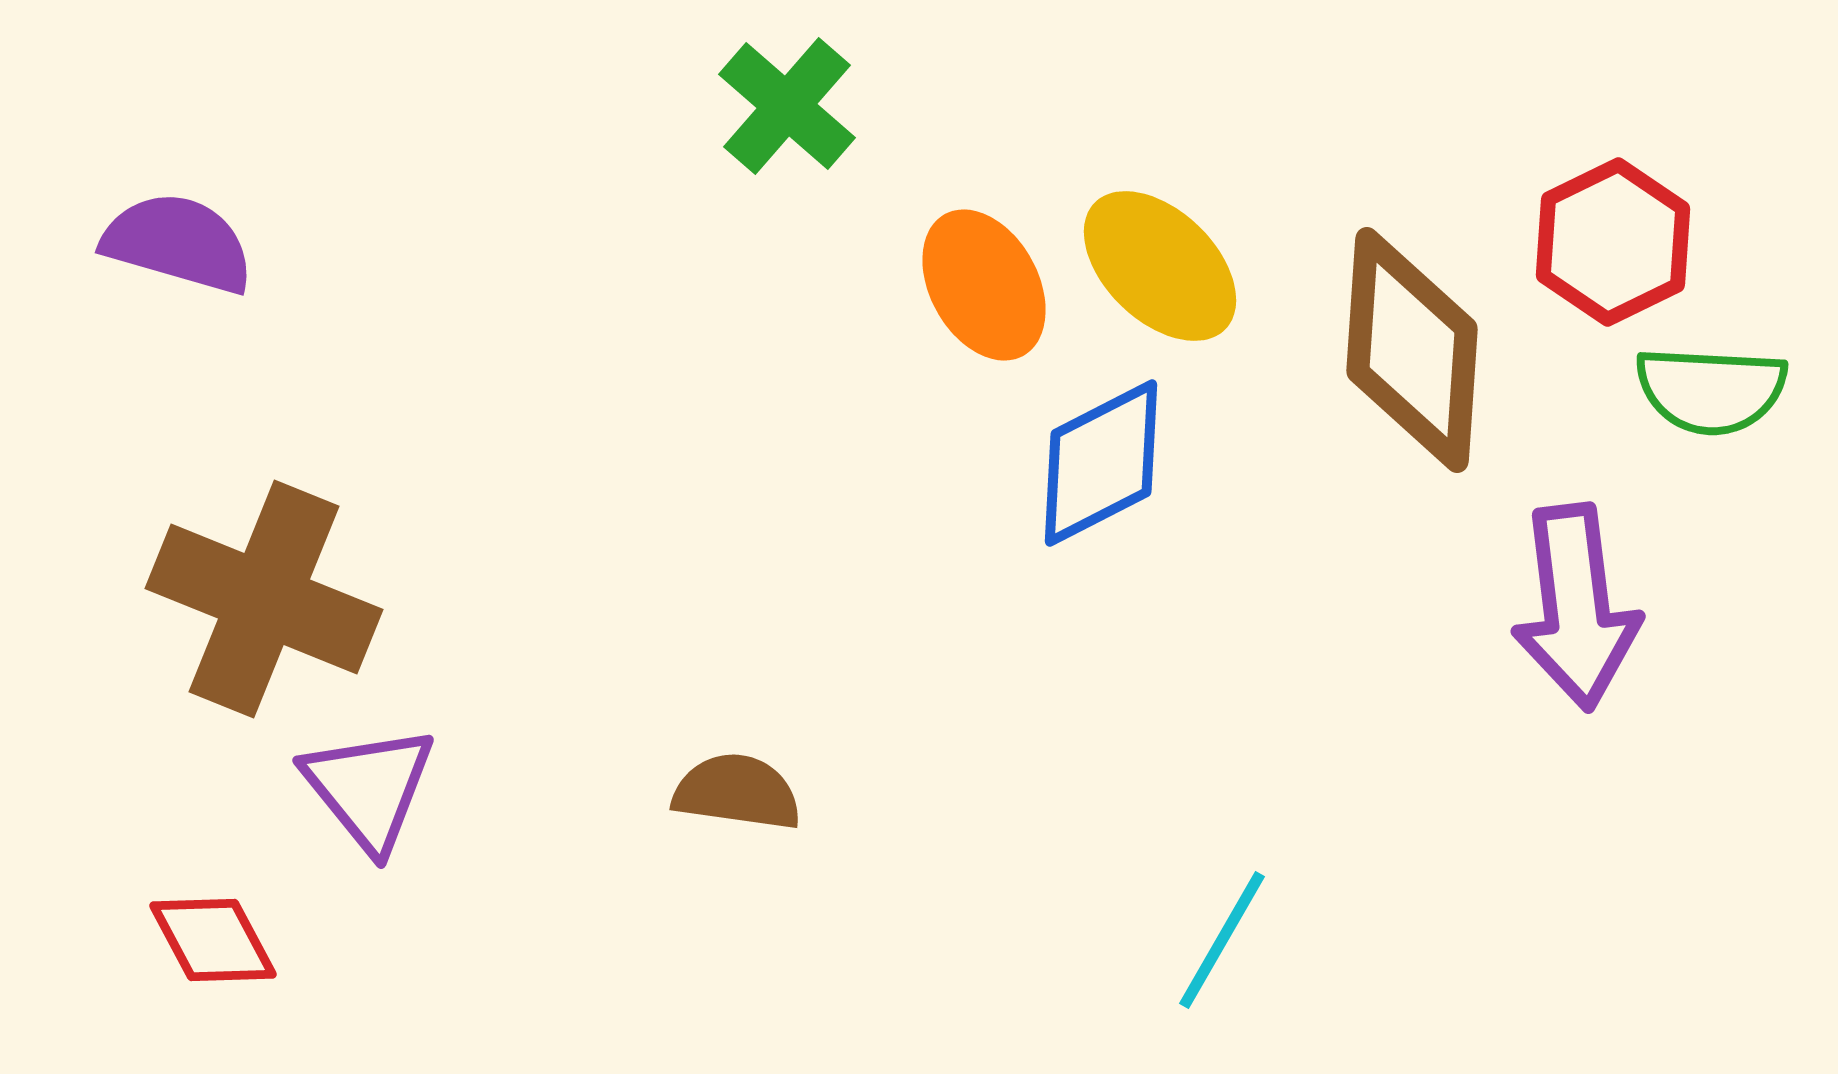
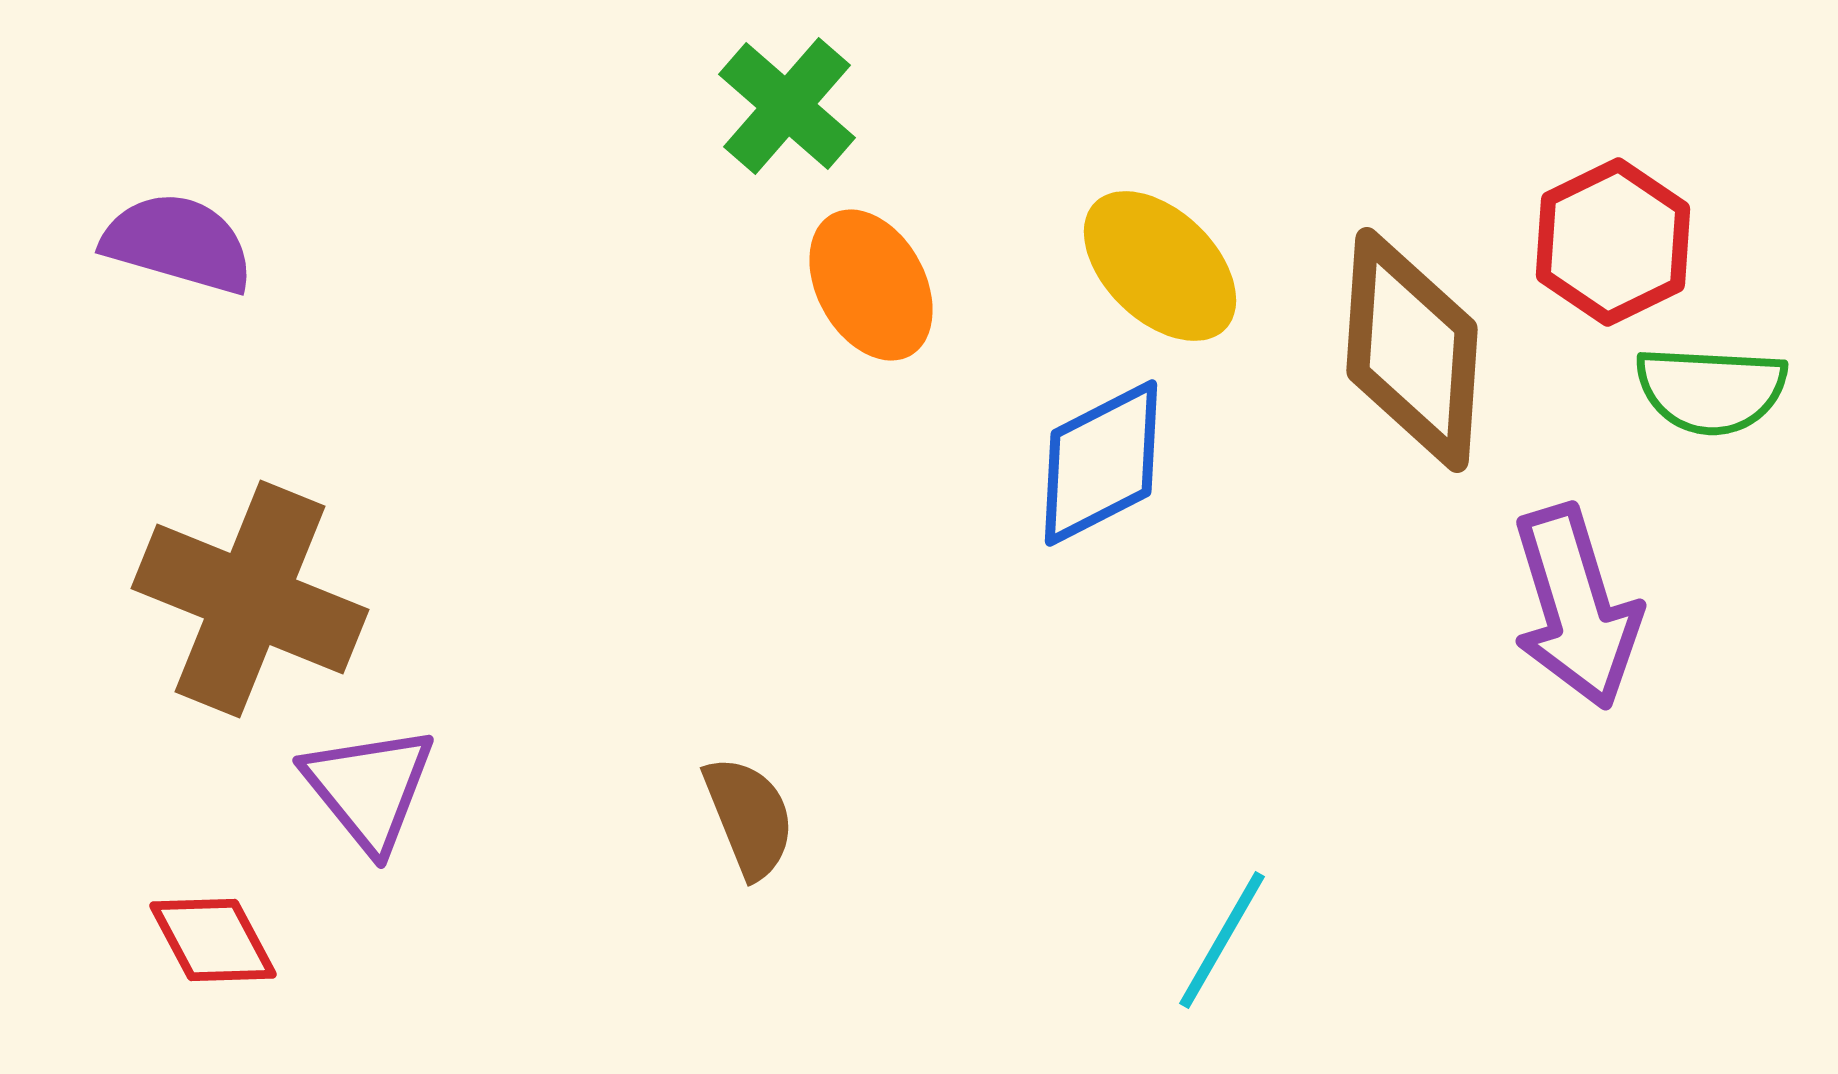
orange ellipse: moved 113 px left
brown cross: moved 14 px left
purple arrow: rotated 10 degrees counterclockwise
brown semicircle: moved 12 px right, 25 px down; rotated 60 degrees clockwise
